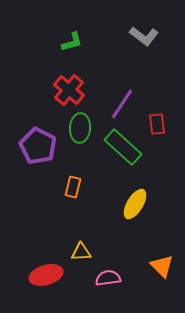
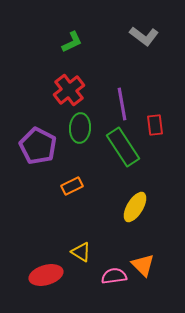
green L-shape: rotated 10 degrees counterclockwise
red cross: rotated 12 degrees clockwise
purple line: rotated 44 degrees counterclockwise
red rectangle: moved 2 px left, 1 px down
green rectangle: rotated 15 degrees clockwise
orange rectangle: moved 1 px left, 1 px up; rotated 50 degrees clockwise
yellow ellipse: moved 3 px down
yellow triangle: rotated 35 degrees clockwise
orange triangle: moved 19 px left, 1 px up
pink semicircle: moved 6 px right, 2 px up
